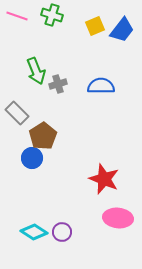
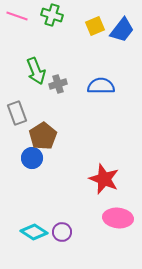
gray rectangle: rotated 25 degrees clockwise
